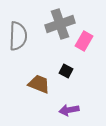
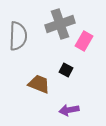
black square: moved 1 px up
